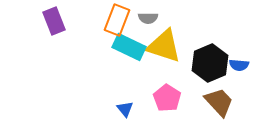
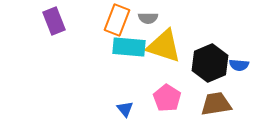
cyan rectangle: rotated 20 degrees counterclockwise
brown trapezoid: moved 3 px left, 2 px down; rotated 56 degrees counterclockwise
